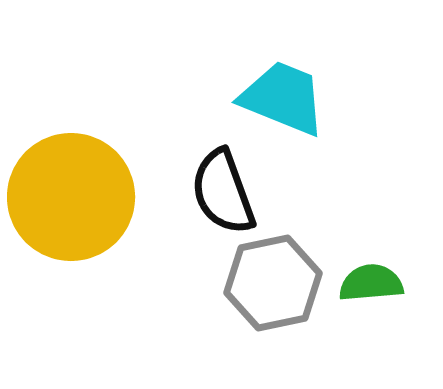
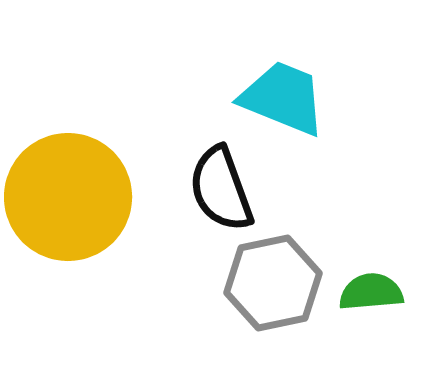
black semicircle: moved 2 px left, 3 px up
yellow circle: moved 3 px left
green semicircle: moved 9 px down
